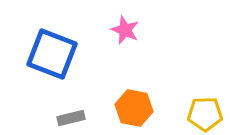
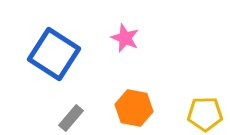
pink star: moved 8 px down
blue square: moved 2 px right; rotated 12 degrees clockwise
gray rectangle: rotated 36 degrees counterclockwise
